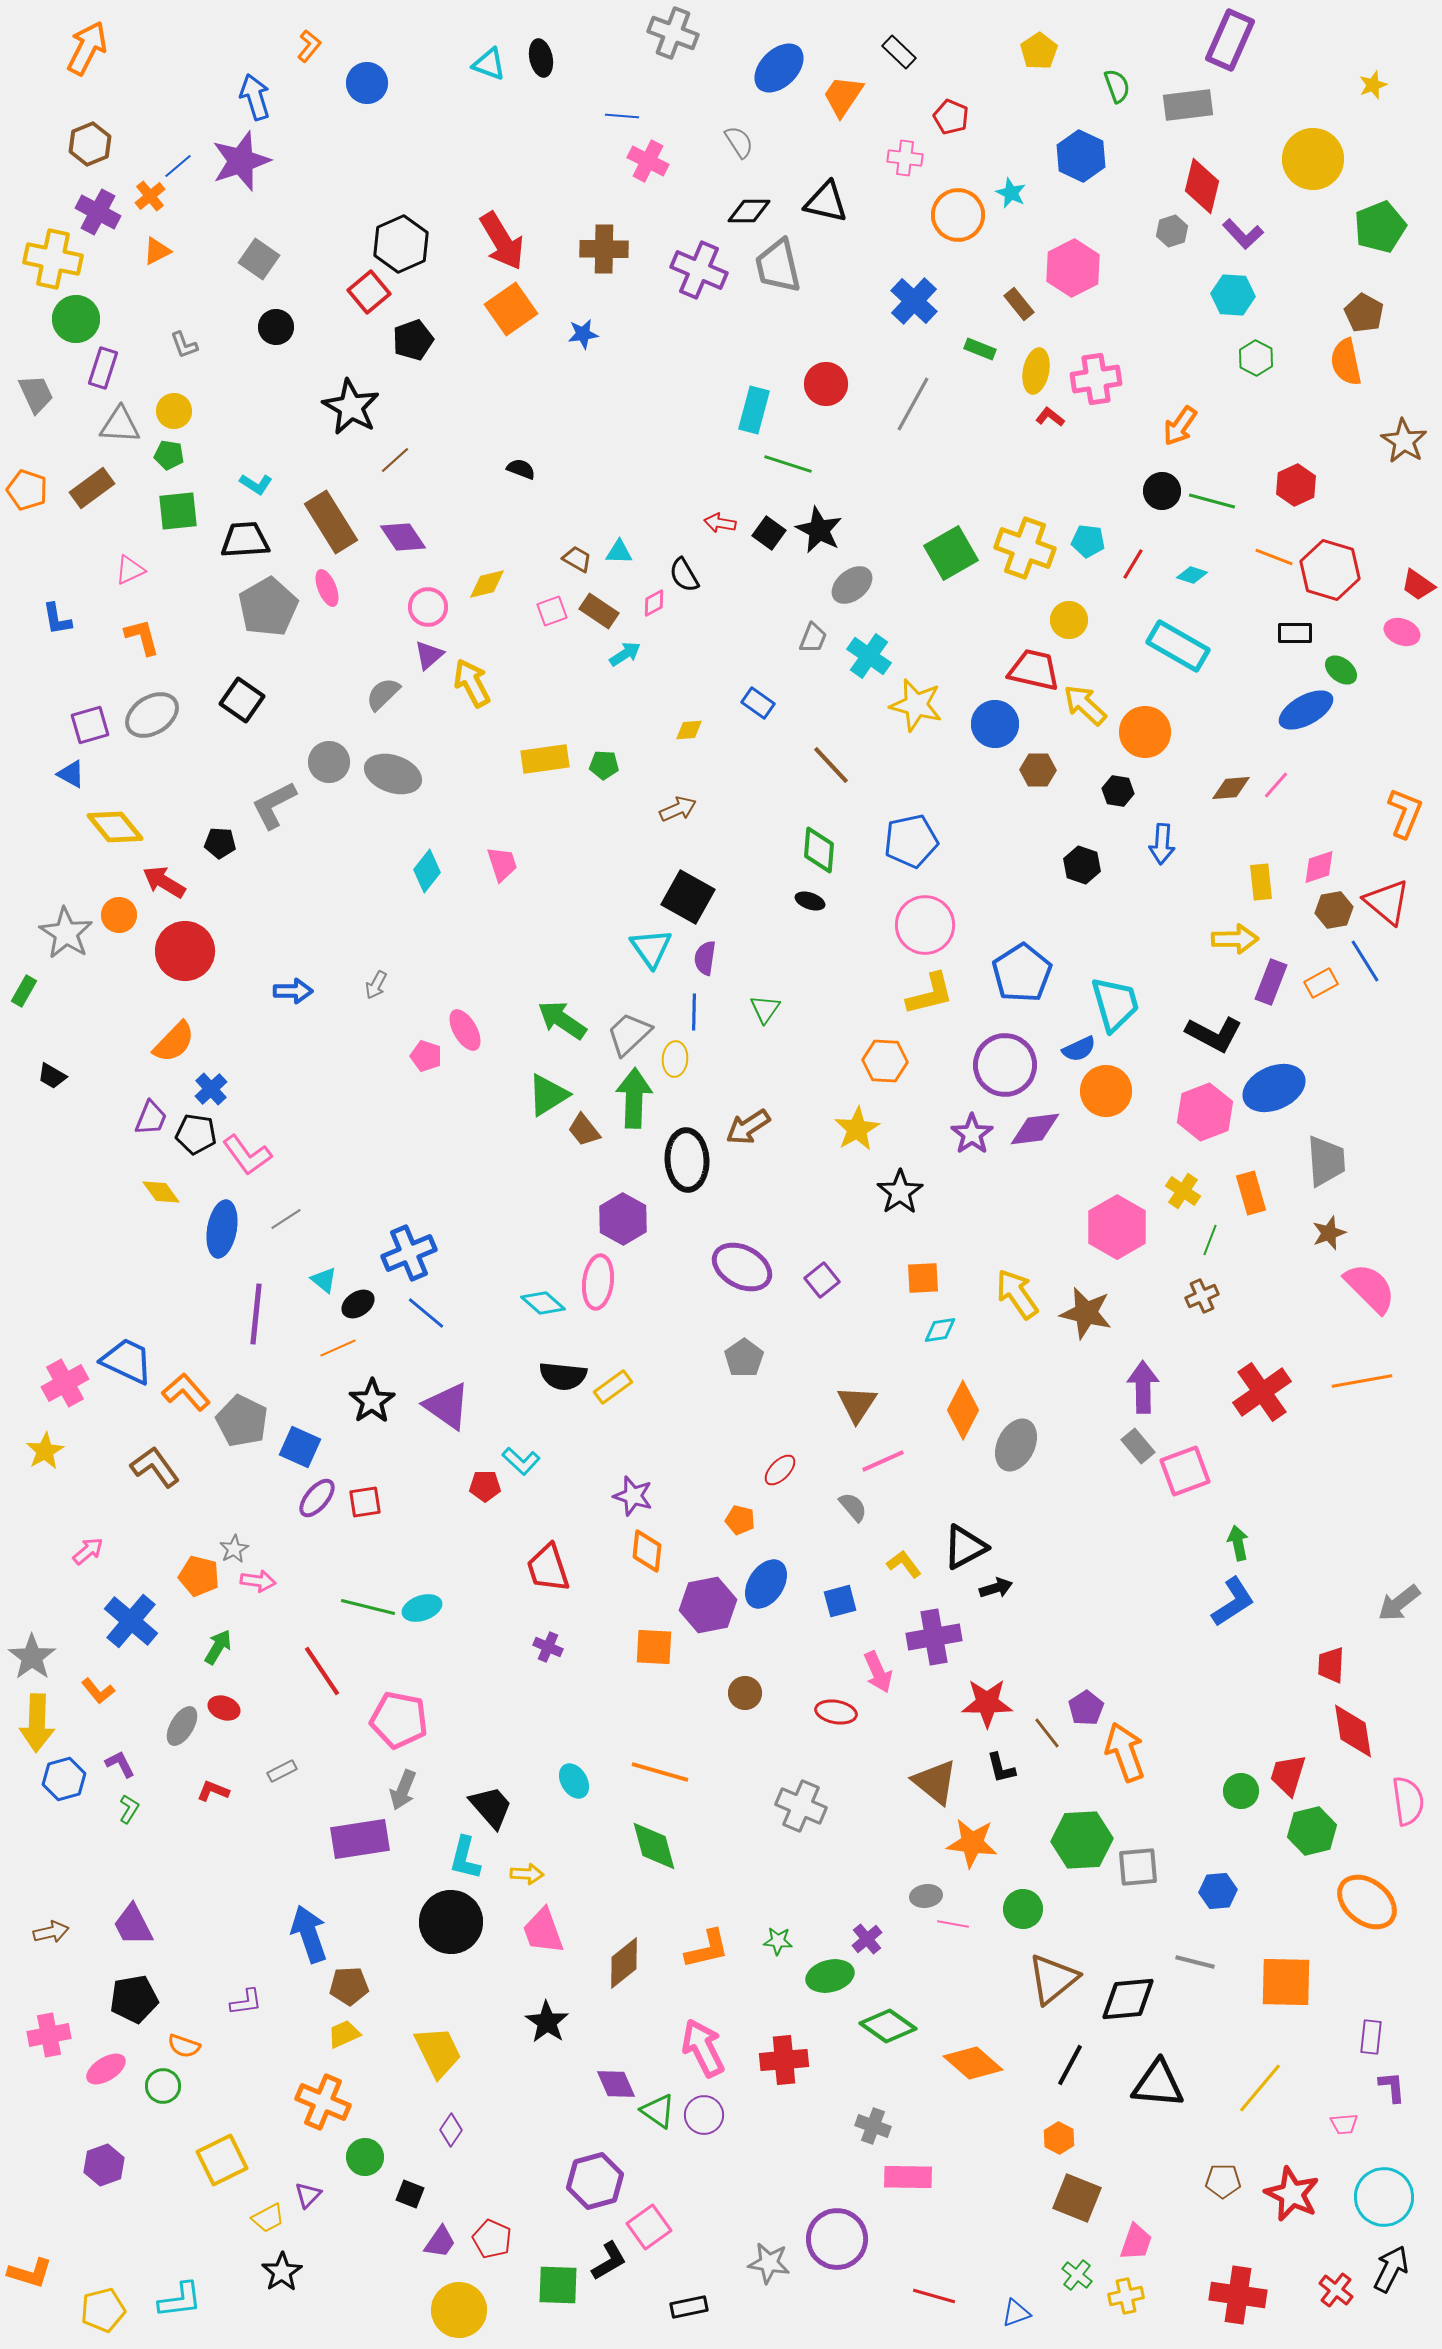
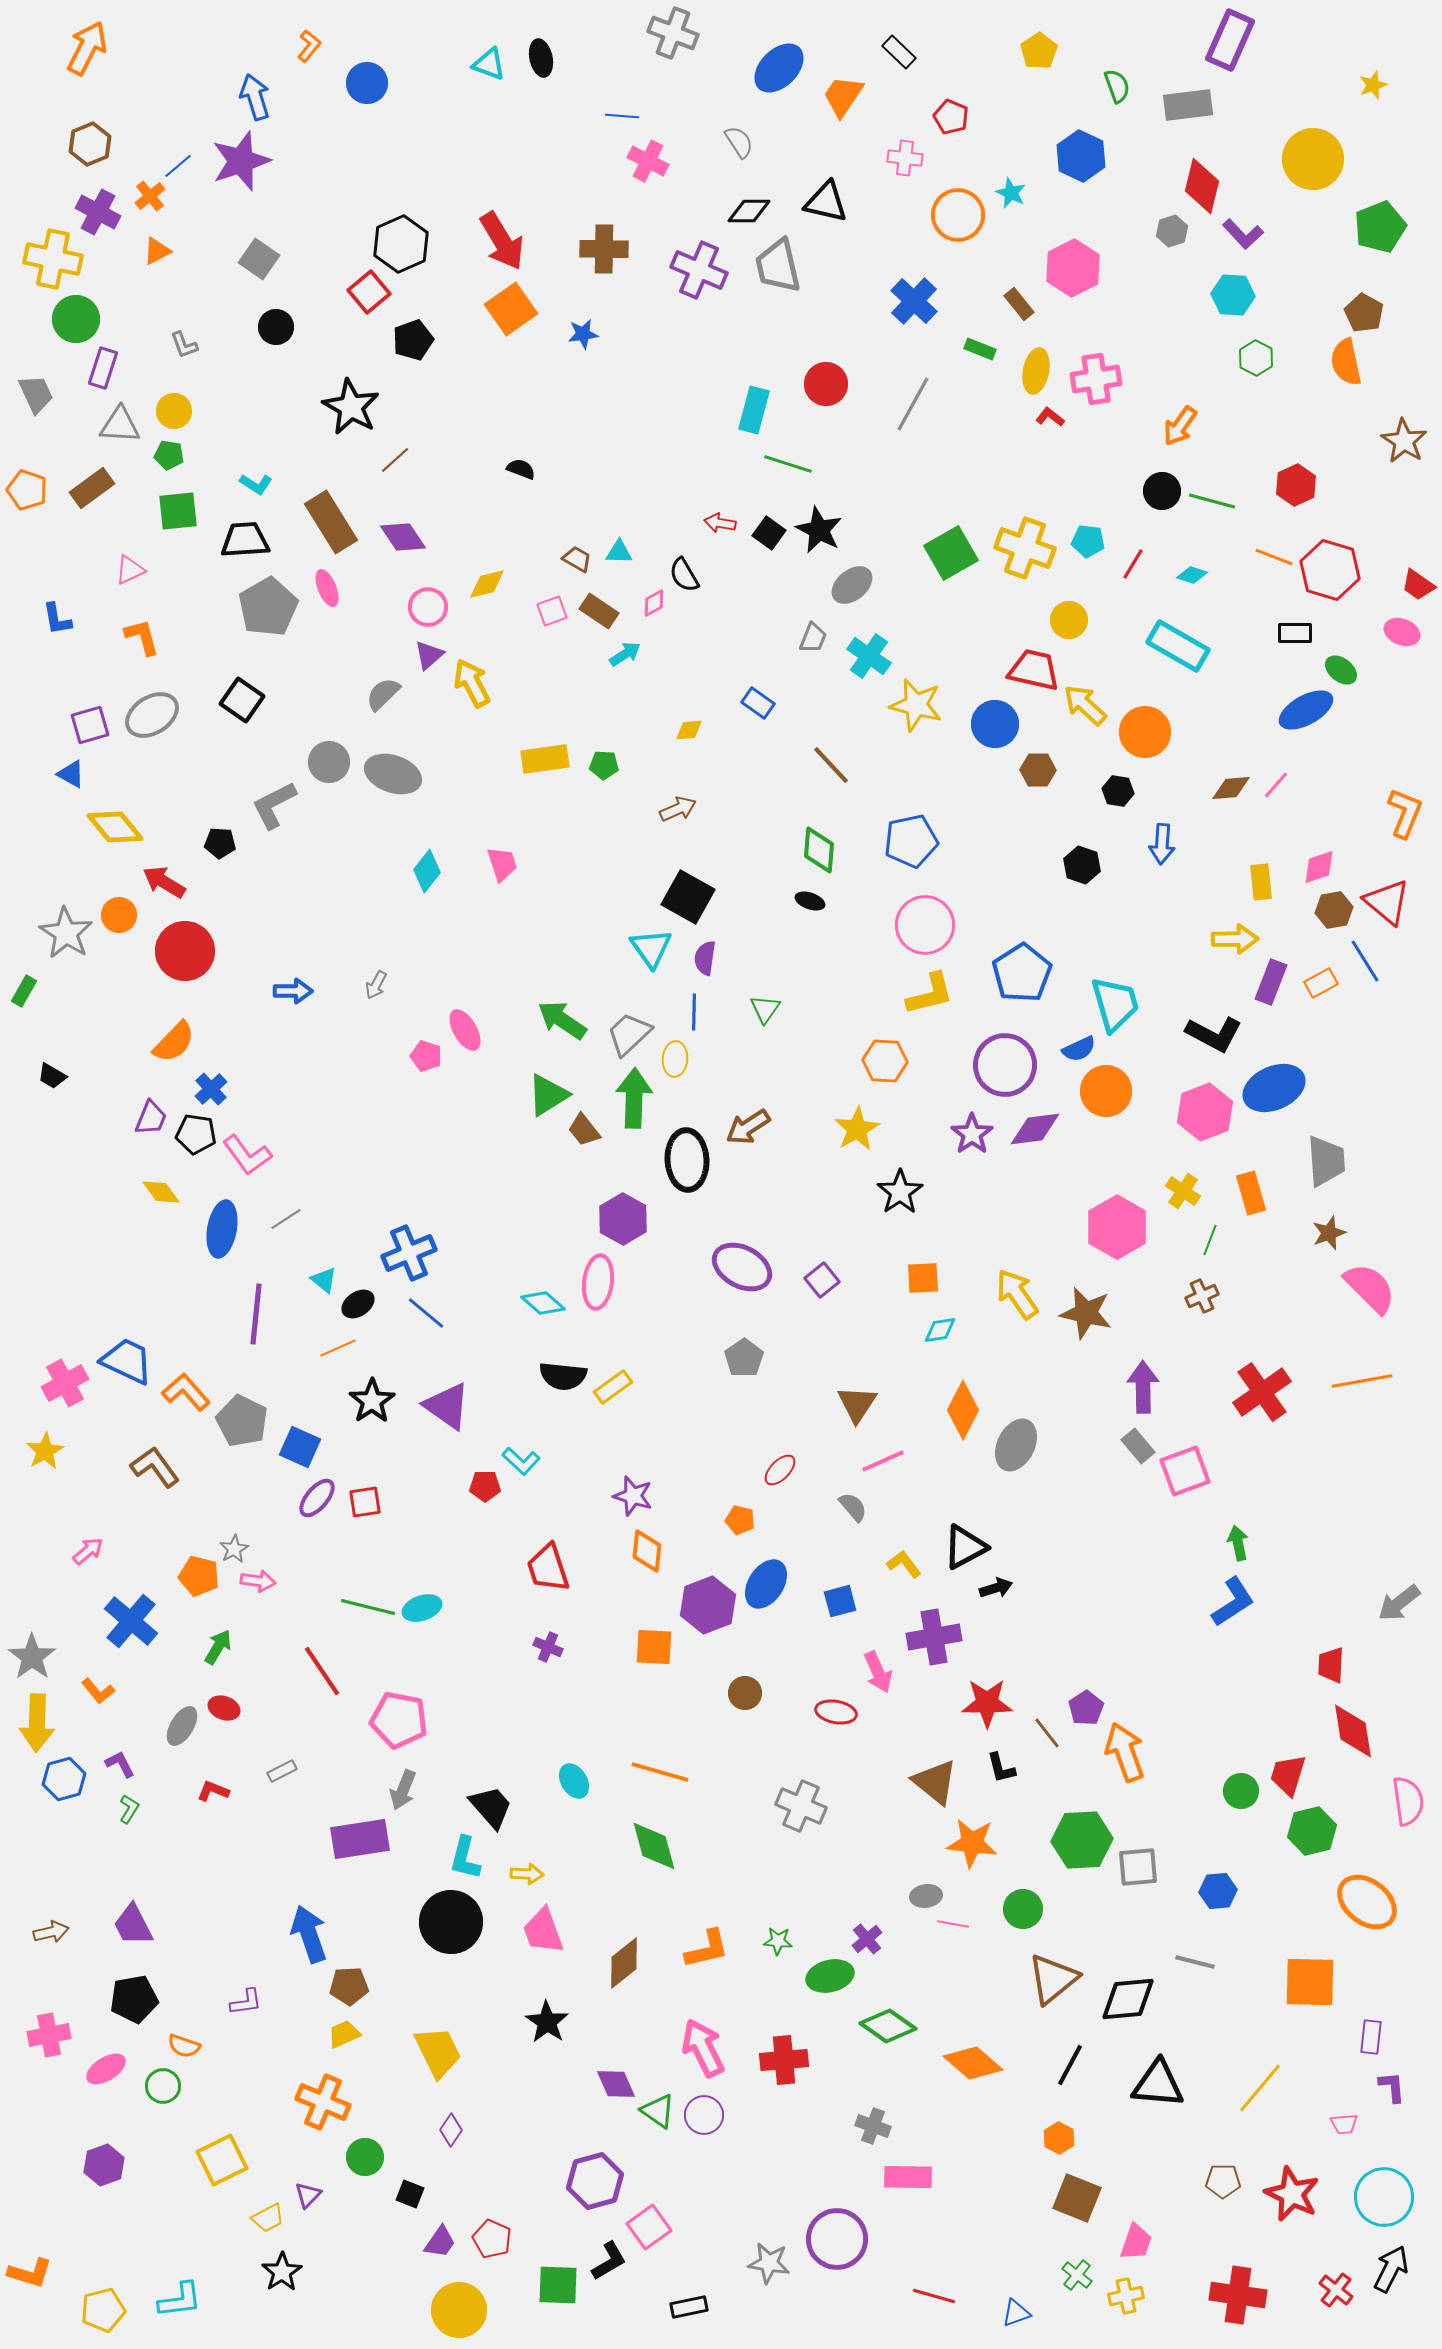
purple hexagon at (708, 1605): rotated 10 degrees counterclockwise
orange square at (1286, 1982): moved 24 px right
